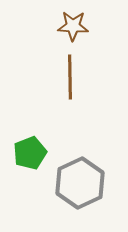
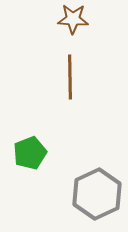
brown star: moved 7 px up
gray hexagon: moved 17 px right, 11 px down
